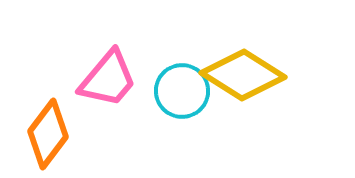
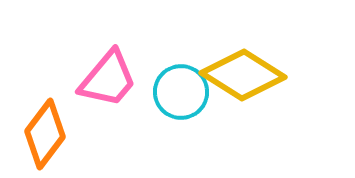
cyan circle: moved 1 px left, 1 px down
orange diamond: moved 3 px left
